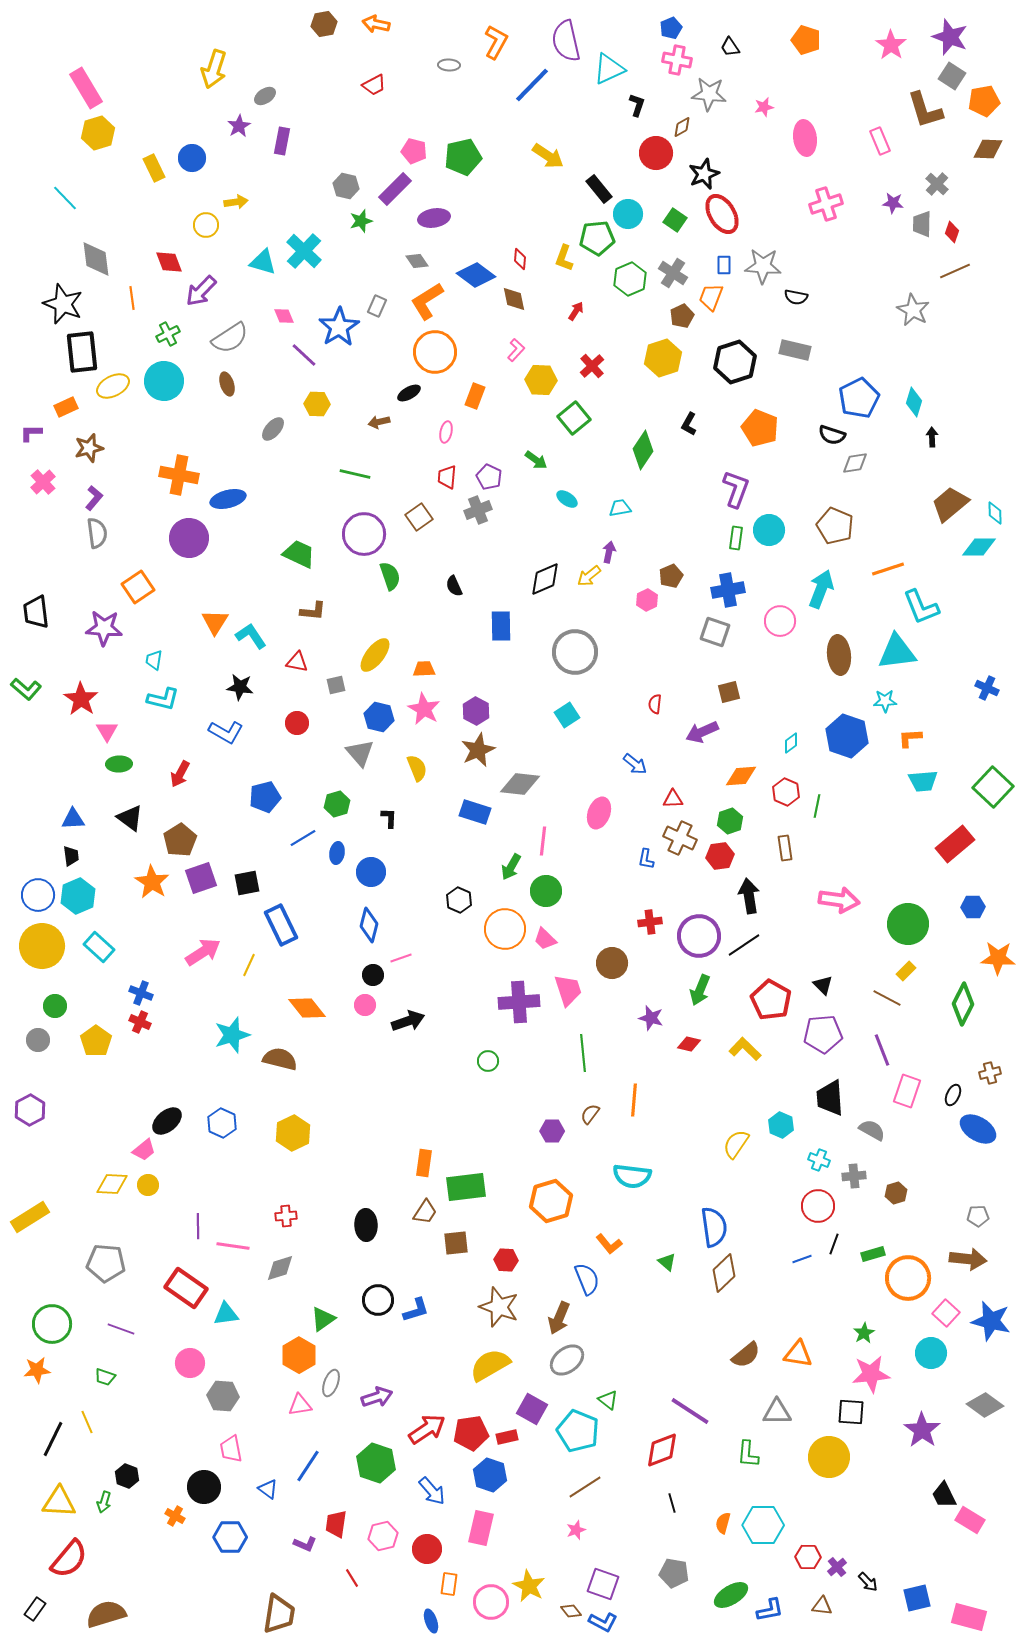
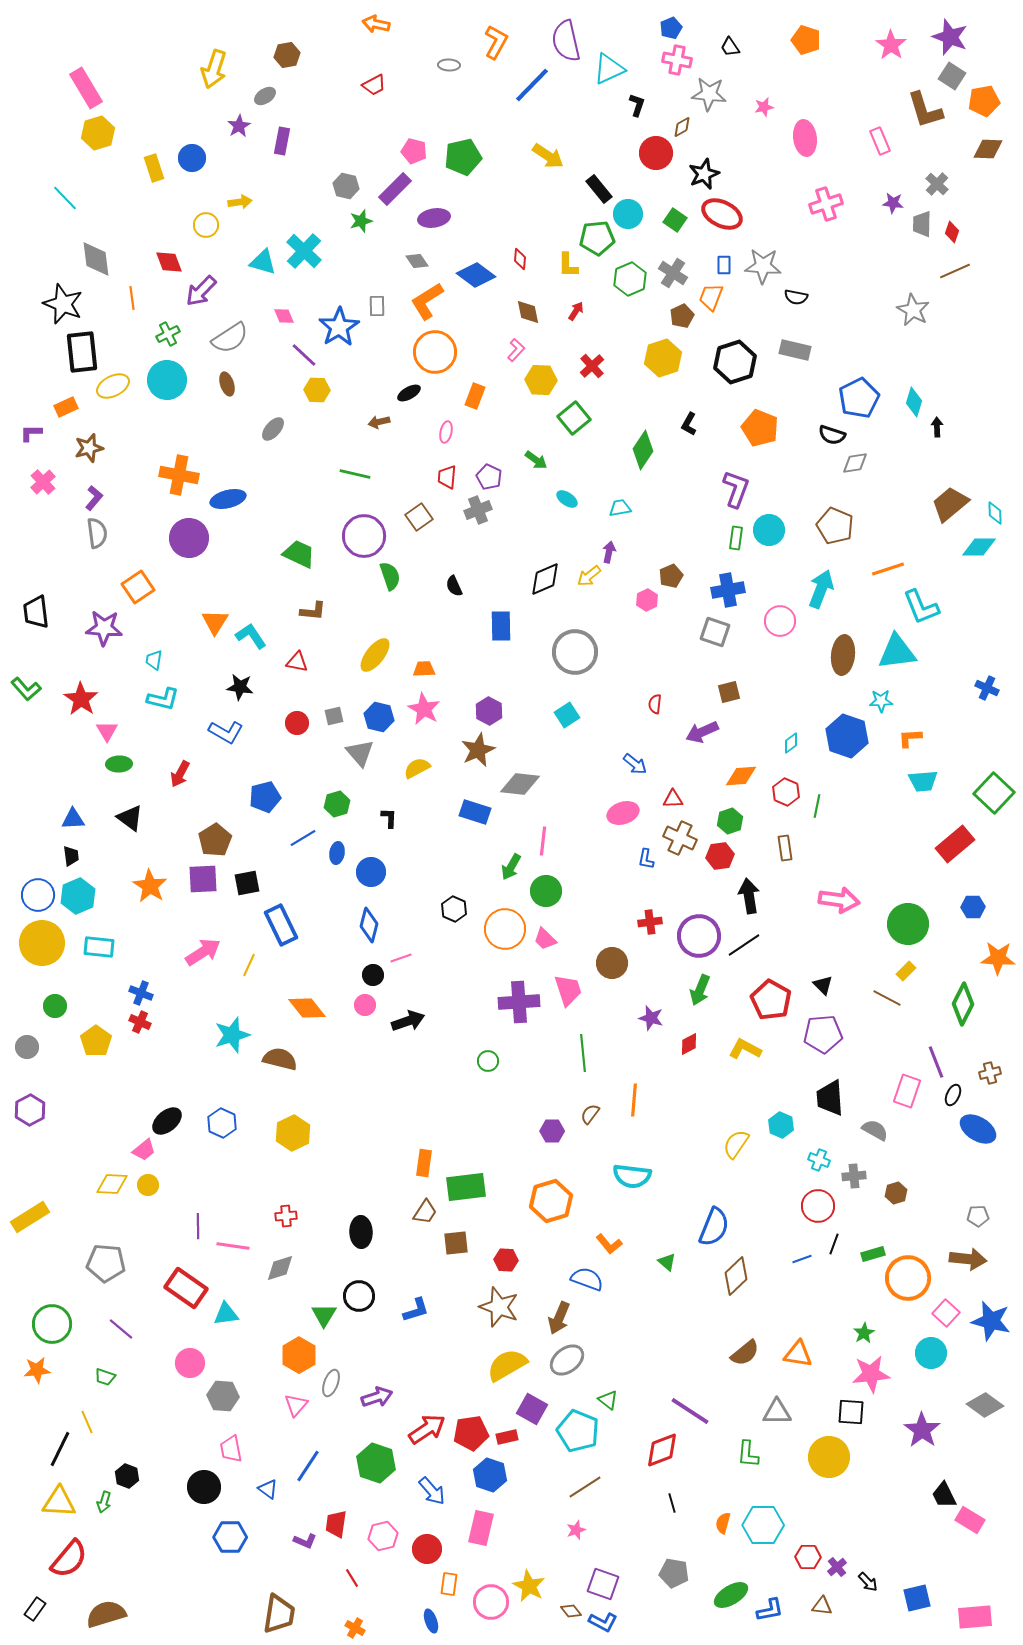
brown hexagon at (324, 24): moved 37 px left, 31 px down
yellow rectangle at (154, 168): rotated 8 degrees clockwise
yellow arrow at (236, 202): moved 4 px right
red ellipse at (722, 214): rotated 33 degrees counterclockwise
yellow L-shape at (564, 258): moved 4 px right, 7 px down; rotated 20 degrees counterclockwise
brown diamond at (514, 299): moved 14 px right, 13 px down
gray rectangle at (377, 306): rotated 25 degrees counterclockwise
cyan circle at (164, 381): moved 3 px right, 1 px up
yellow hexagon at (317, 404): moved 14 px up
black arrow at (932, 437): moved 5 px right, 10 px up
purple circle at (364, 534): moved 2 px down
brown ellipse at (839, 655): moved 4 px right; rotated 12 degrees clockwise
gray square at (336, 685): moved 2 px left, 31 px down
green L-shape at (26, 689): rotated 8 degrees clockwise
cyan star at (885, 701): moved 4 px left
purple hexagon at (476, 711): moved 13 px right
yellow semicircle at (417, 768): rotated 96 degrees counterclockwise
green square at (993, 787): moved 1 px right, 6 px down
pink ellipse at (599, 813): moved 24 px right; rotated 52 degrees clockwise
brown pentagon at (180, 840): moved 35 px right
purple square at (201, 878): moved 2 px right, 1 px down; rotated 16 degrees clockwise
orange star at (152, 882): moved 2 px left, 4 px down
black hexagon at (459, 900): moved 5 px left, 9 px down
yellow circle at (42, 946): moved 3 px up
cyan rectangle at (99, 947): rotated 36 degrees counterclockwise
gray circle at (38, 1040): moved 11 px left, 7 px down
red diamond at (689, 1044): rotated 40 degrees counterclockwise
yellow L-shape at (745, 1049): rotated 16 degrees counterclockwise
purple line at (882, 1050): moved 54 px right, 12 px down
gray semicircle at (872, 1130): moved 3 px right
black ellipse at (366, 1225): moved 5 px left, 7 px down
blue semicircle at (714, 1227): rotated 30 degrees clockwise
brown diamond at (724, 1273): moved 12 px right, 3 px down
blue semicircle at (587, 1279): rotated 48 degrees counterclockwise
black circle at (378, 1300): moved 19 px left, 4 px up
green triangle at (323, 1319): moved 1 px right, 4 px up; rotated 24 degrees counterclockwise
purple line at (121, 1329): rotated 20 degrees clockwise
brown semicircle at (746, 1355): moved 1 px left, 2 px up
yellow semicircle at (490, 1365): moved 17 px right
pink triangle at (300, 1405): moved 4 px left; rotated 40 degrees counterclockwise
black line at (53, 1439): moved 7 px right, 10 px down
orange cross at (175, 1516): moved 180 px right, 112 px down
purple L-shape at (305, 1544): moved 3 px up
pink rectangle at (969, 1617): moved 6 px right; rotated 20 degrees counterclockwise
